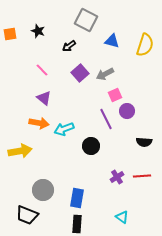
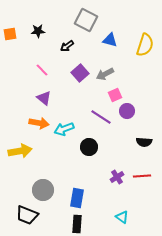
black star: rotated 24 degrees counterclockwise
blue triangle: moved 2 px left, 1 px up
black arrow: moved 2 px left
purple line: moved 5 px left, 2 px up; rotated 30 degrees counterclockwise
black circle: moved 2 px left, 1 px down
